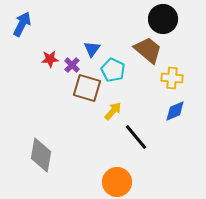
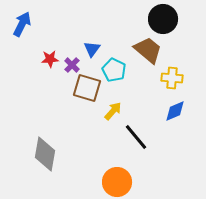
cyan pentagon: moved 1 px right
gray diamond: moved 4 px right, 1 px up
